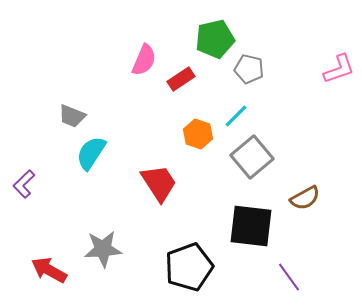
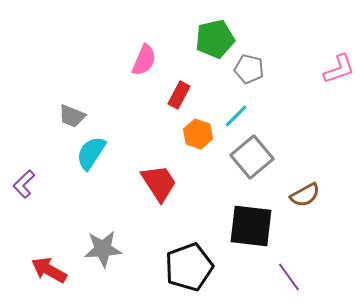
red rectangle: moved 2 px left, 16 px down; rotated 28 degrees counterclockwise
brown semicircle: moved 3 px up
